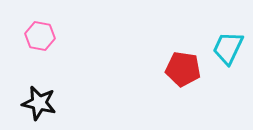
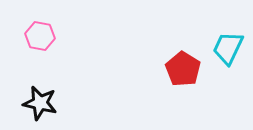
red pentagon: rotated 24 degrees clockwise
black star: moved 1 px right
